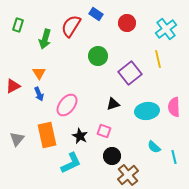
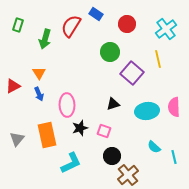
red circle: moved 1 px down
green circle: moved 12 px right, 4 px up
purple square: moved 2 px right; rotated 10 degrees counterclockwise
pink ellipse: rotated 40 degrees counterclockwise
black star: moved 8 px up; rotated 28 degrees clockwise
